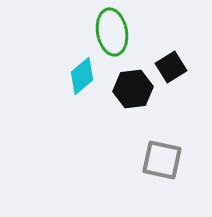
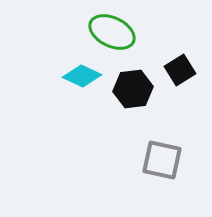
green ellipse: rotated 54 degrees counterclockwise
black square: moved 9 px right, 3 px down
cyan diamond: rotated 66 degrees clockwise
